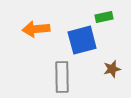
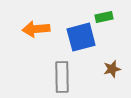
blue square: moved 1 px left, 3 px up
